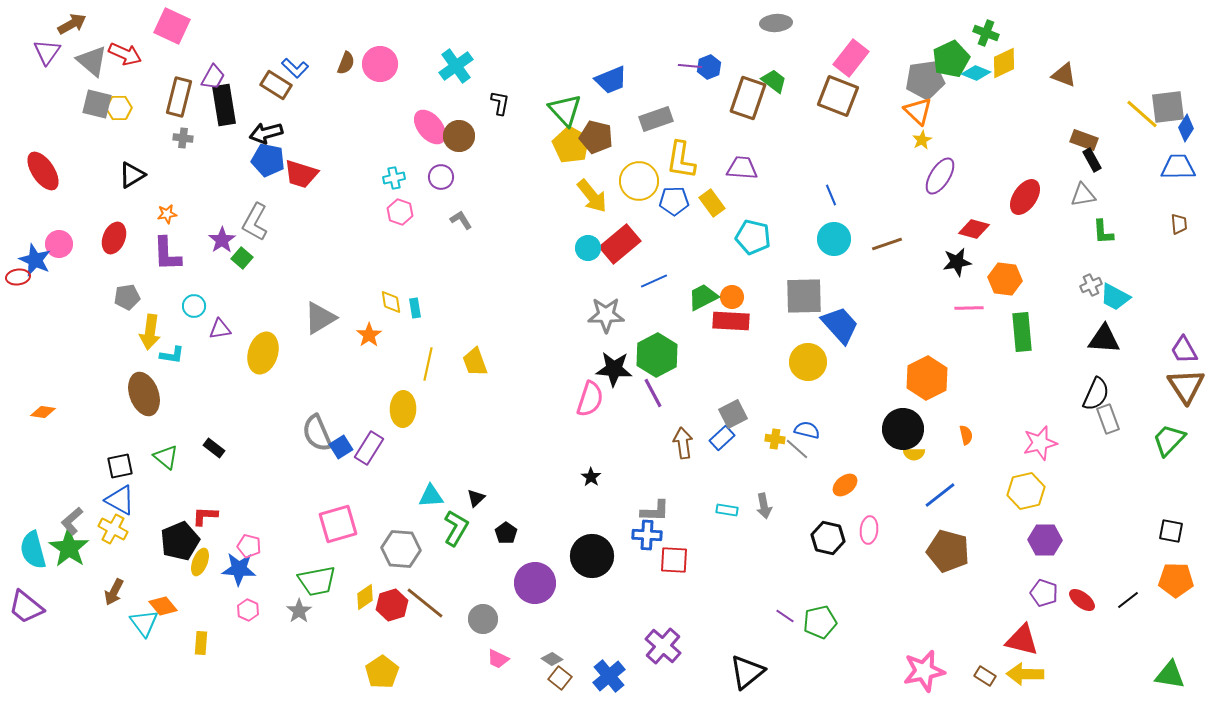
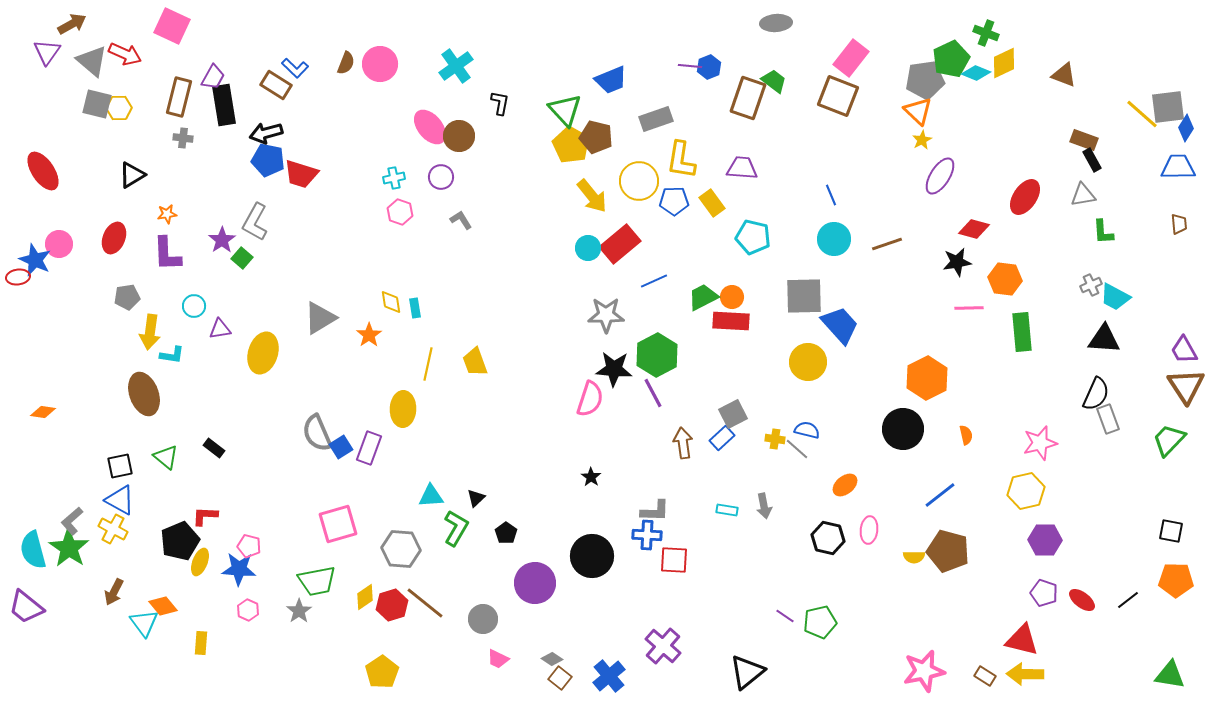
purple rectangle at (369, 448): rotated 12 degrees counterclockwise
yellow semicircle at (914, 454): moved 103 px down
